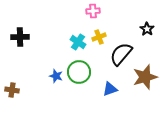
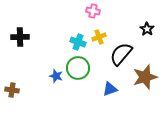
pink cross: rotated 16 degrees clockwise
cyan cross: rotated 14 degrees counterclockwise
green circle: moved 1 px left, 4 px up
